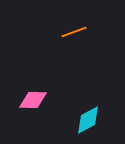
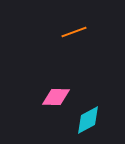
pink diamond: moved 23 px right, 3 px up
